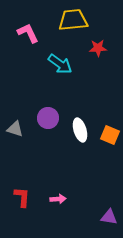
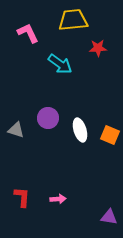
gray triangle: moved 1 px right, 1 px down
